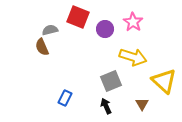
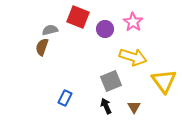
brown semicircle: rotated 42 degrees clockwise
yellow triangle: rotated 12 degrees clockwise
brown triangle: moved 8 px left, 3 px down
